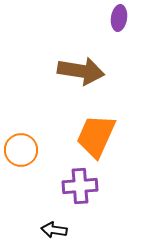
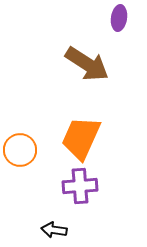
brown arrow: moved 6 px right, 7 px up; rotated 24 degrees clockwise
orange trapezoid: moved 15 px left, 2 px down
orange circle: moved 1 px left
